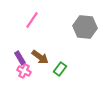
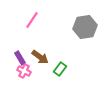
gray hexagon: rotated 15 degrees counterclockwise
